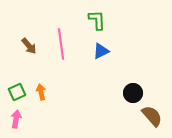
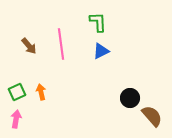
green L-shape: moved 1 px right, 2 px down
black circle: moved 3 px left, 5 px down
